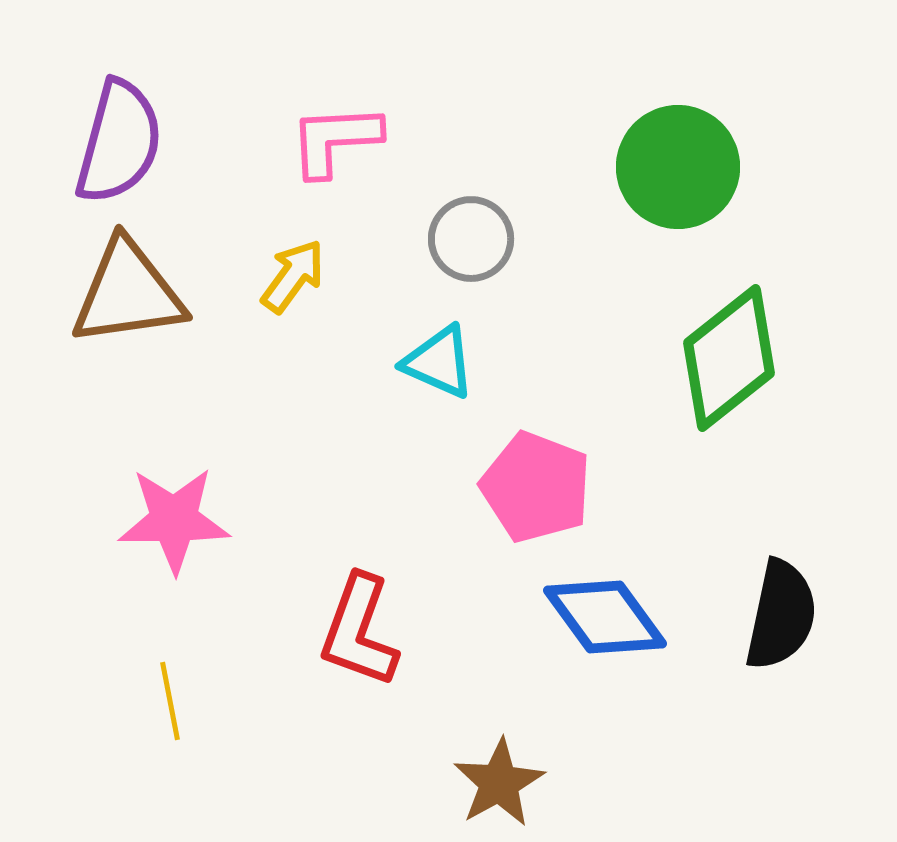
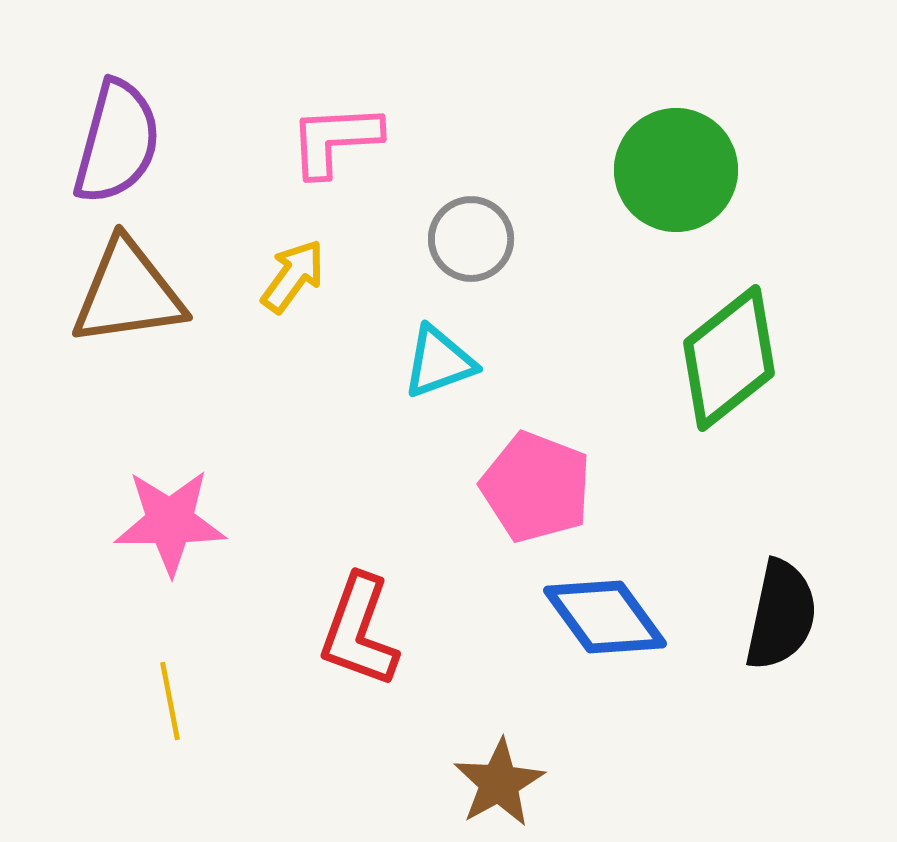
purple semicircle: moved 2 px left
green circle: moved 2 px left, 3 px down
cyan triangle: rotated 44 degrees counterclockwise
pink star: moved 4 px left, 2 px down
